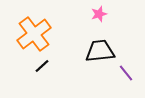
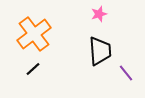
black trapezoid: rotated 92 degrees clockwise
black line: moved 9 px left, 3 px down
